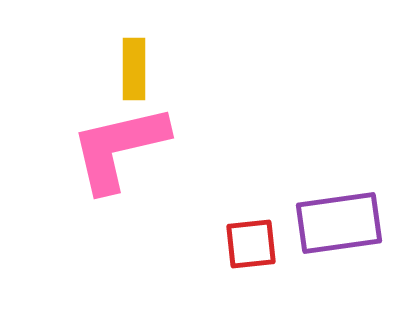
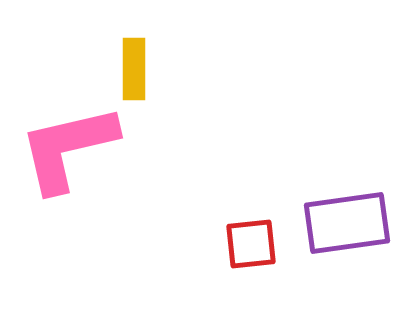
pink L-shape: moved 51 px left
purple rectangle: moved 8 px right
